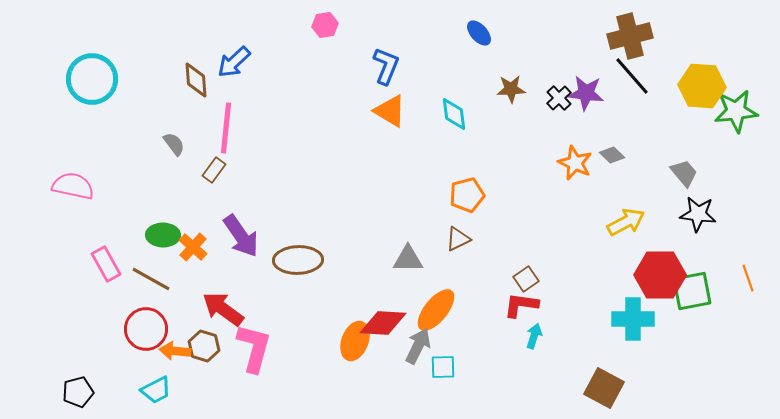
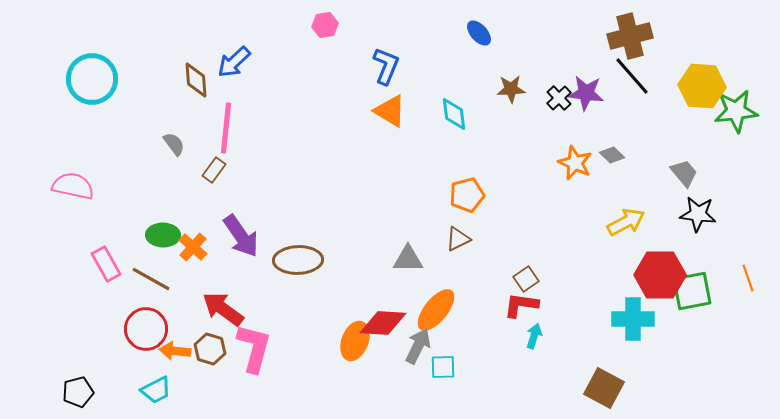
brown hexagon at (204, 346): moved 6 px right, 3 px down
